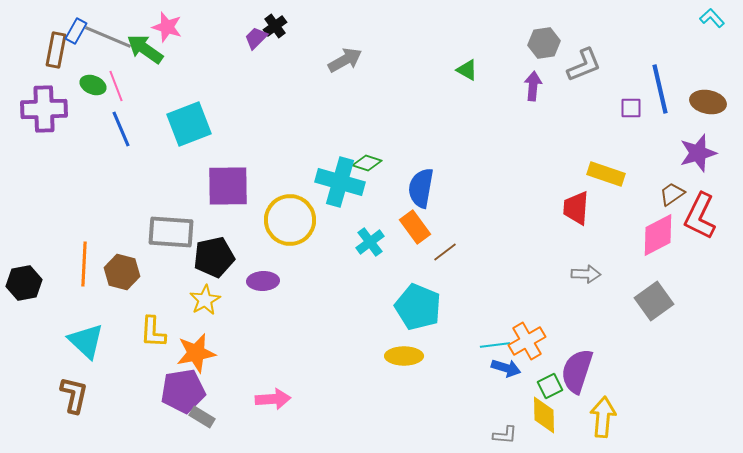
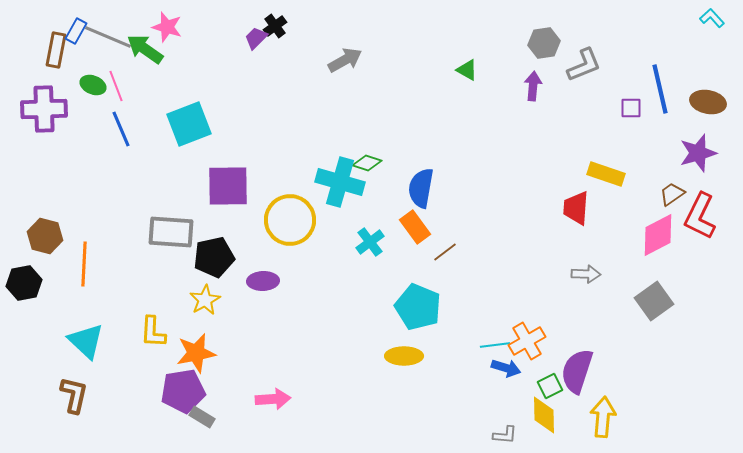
brown hexagon at (122, 272): moved 77 px left, 36 px up
